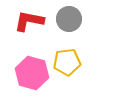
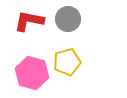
gray circle: moved 1 px left
yellow pentagon: rotated 8 degrees counterclockwise
